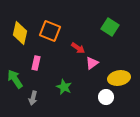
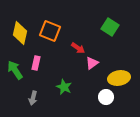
green arrow: moved 9 px up
